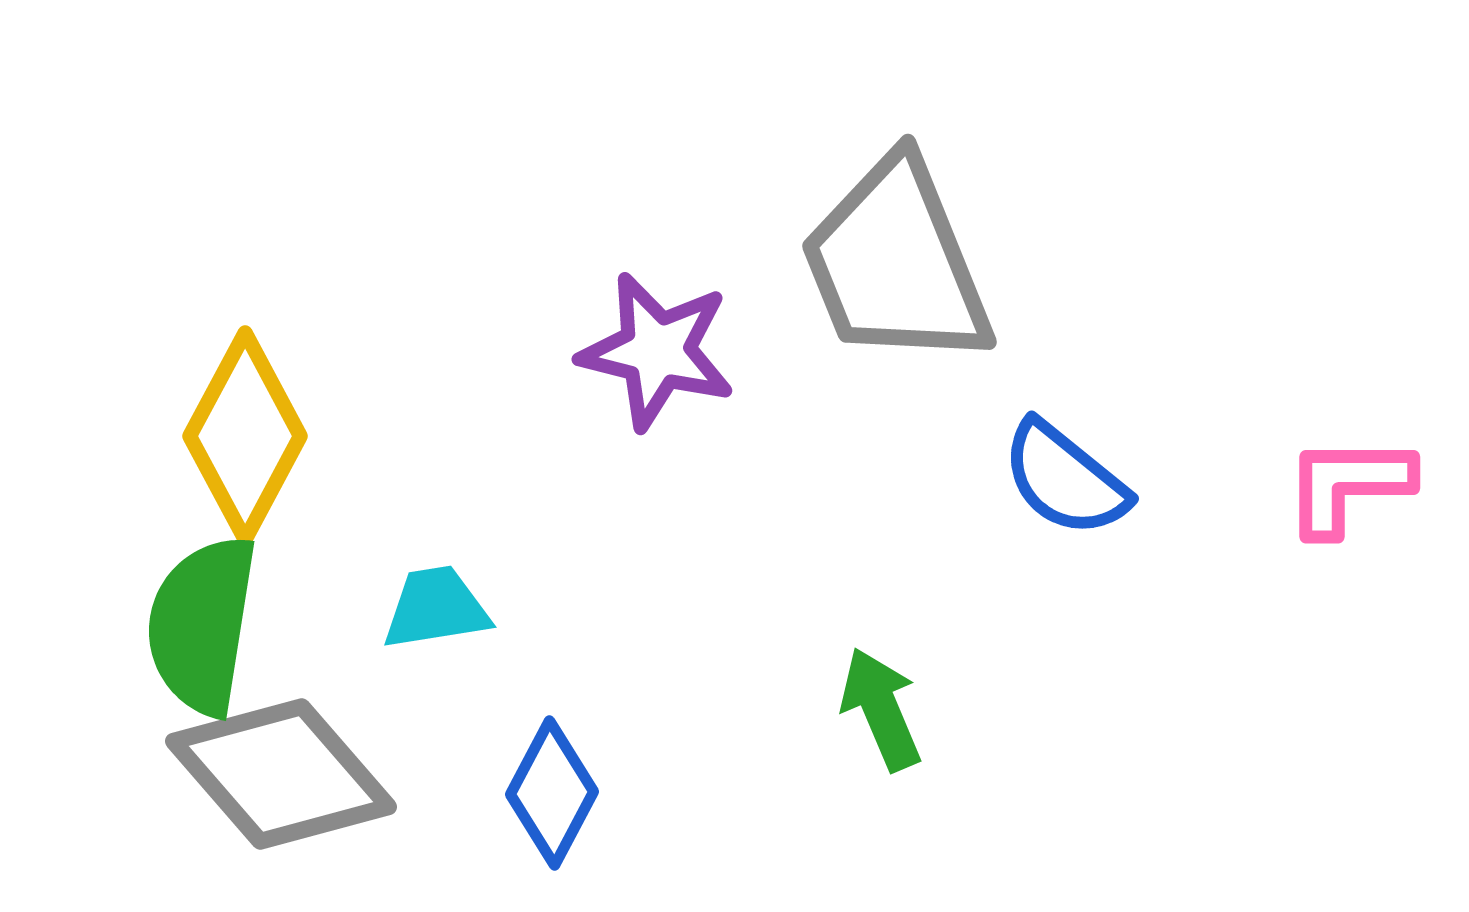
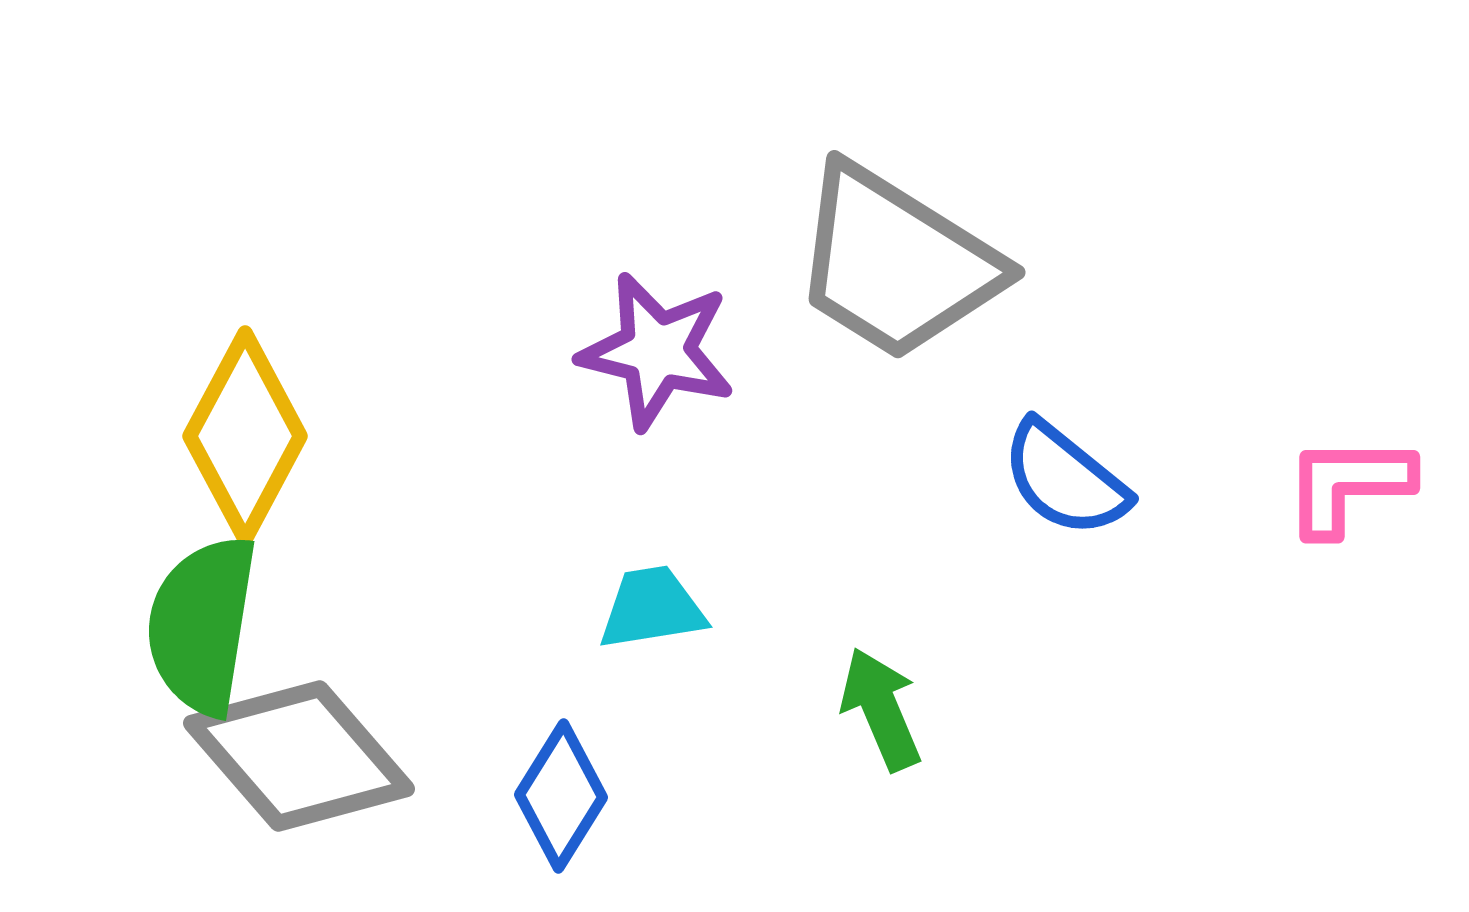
gray trapezoid: rotated 36 degrees counterclockwise
cyan trapezoid: moved 216 px right
gray diamond: moved 18 px right, 18 px up
blue diamond: moved 9 px right, 3 px down; rotated 4 degrees clockwise
